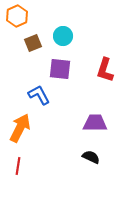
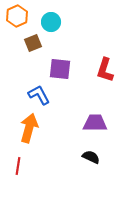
cyan circle: moved 12 px left, 14 px up
orange arrow: moved 9 px right; rotated 12 degrees counterclockwise
